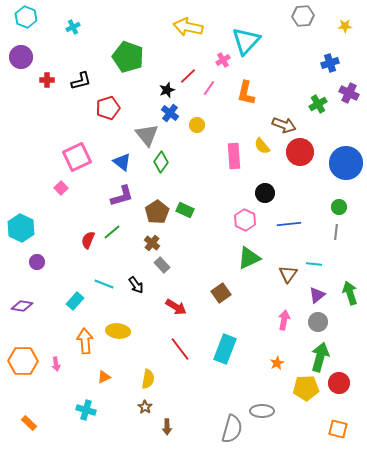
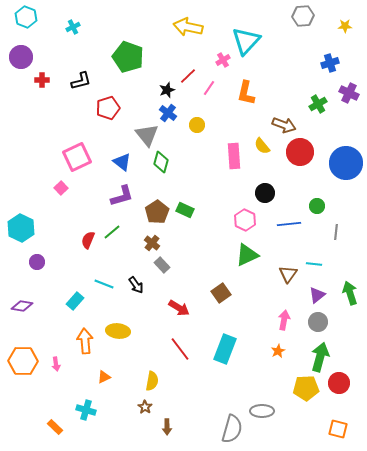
red cross at (47, 80): moved 5 px left
blue cross at (170, 113): moved 2 px left
green diamond at (161, 162): rotated 20 degrees counterclockwise
green circle at (339, 207): moved 22 px left, 1 px up
green triangle at (249, 258): moved 2 px left, 3 px up
red arrow at (176, 307): moved 3 px right, 1 px down
orange star at (277, 363): moved 1 px right, 12 px up
yellow semicircle at (148, 379): moved 4 px right, 2 px down
orange rectangle at (29, 423): moved 26 px right, 4 px down
